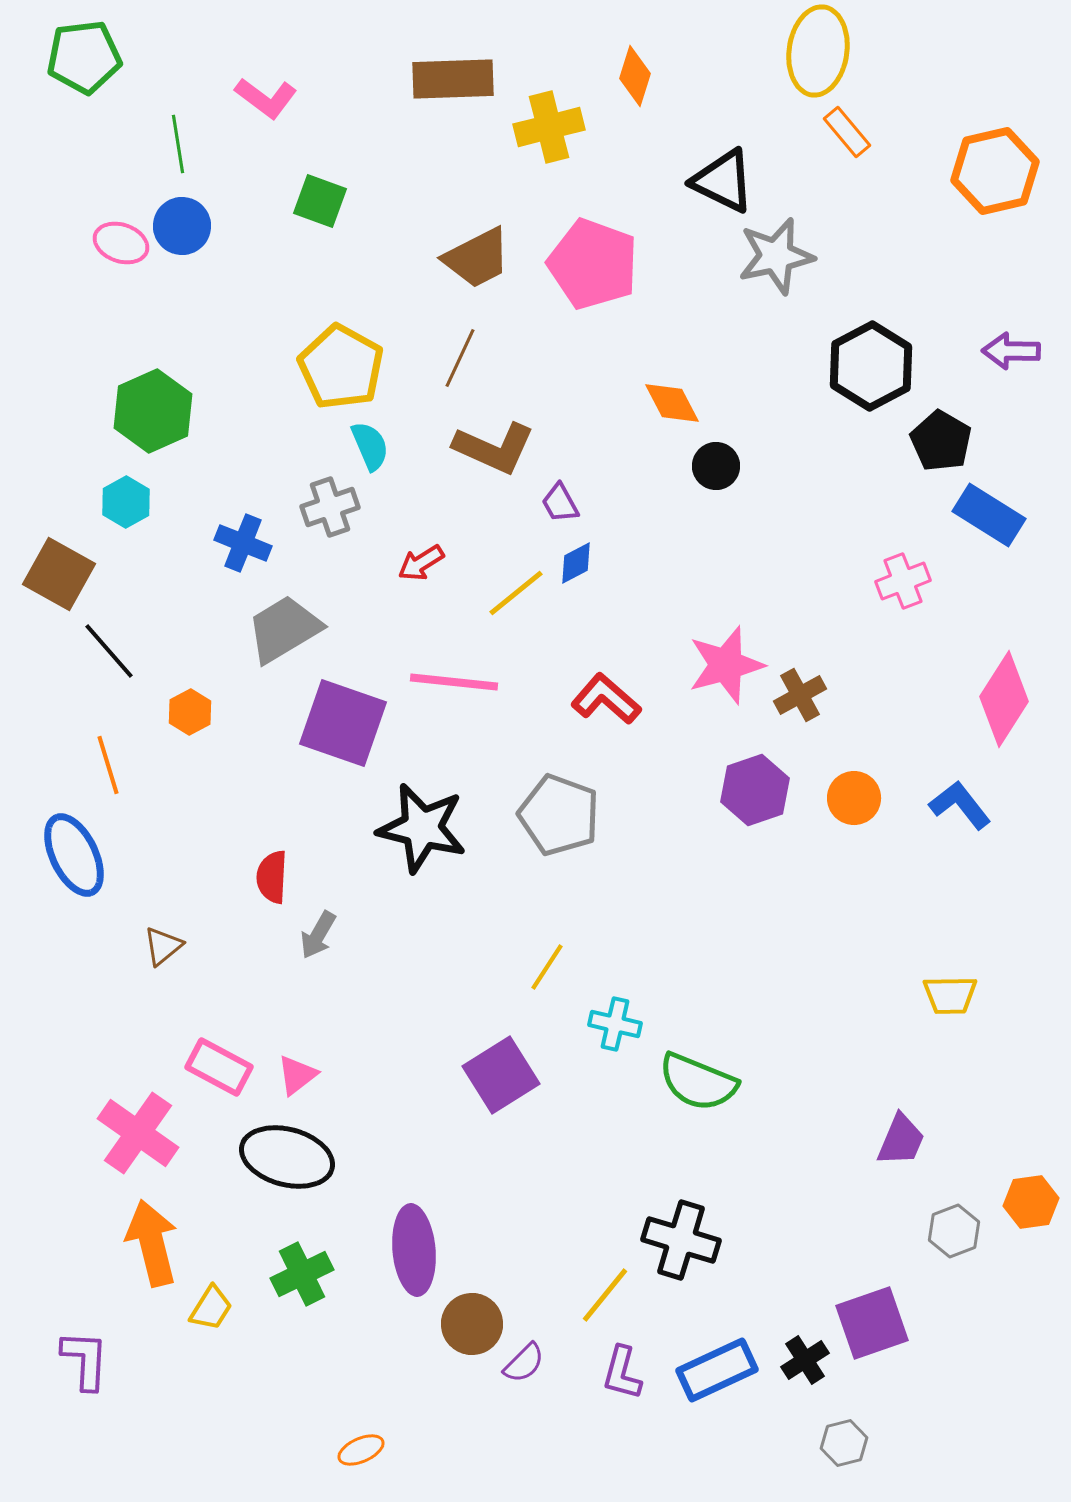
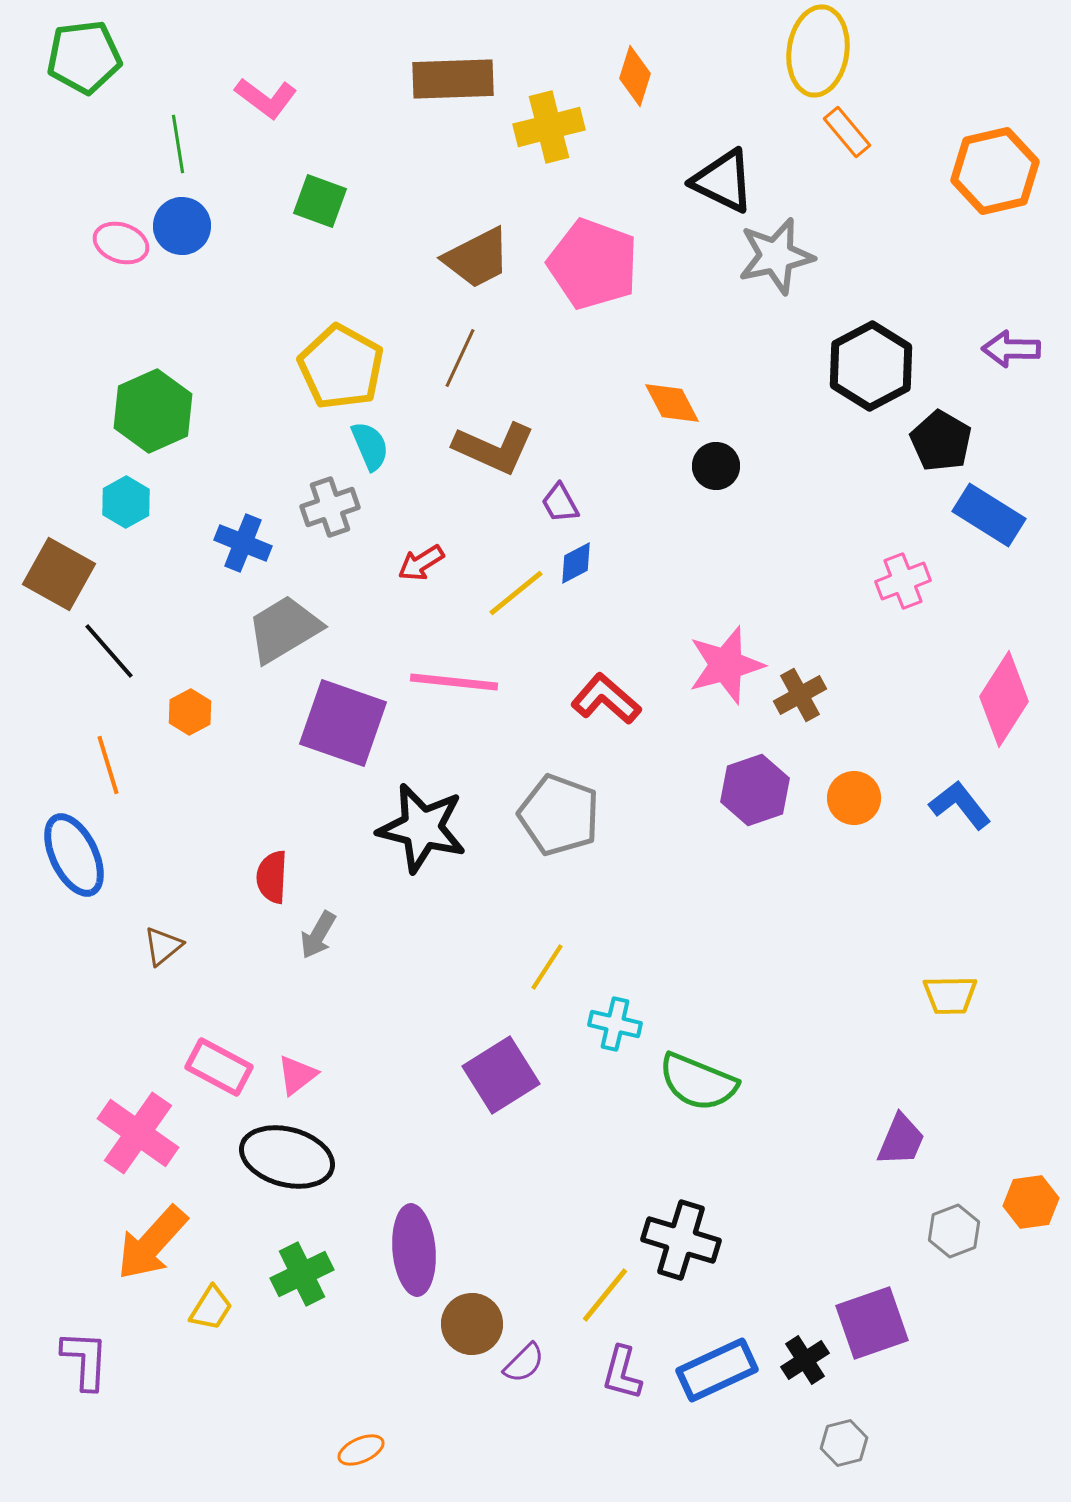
purple arrow at (1011, 351): moved 2 px up
orange arrow at (152, 1243): rotated 124 degrees counterclockwise
